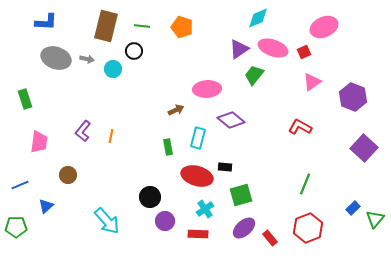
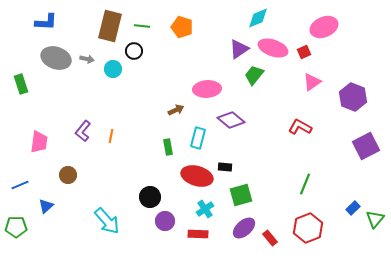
brown rectangle at (106, 26): moved 4 px right
green rectangle at (25, 99): moved 4 px left, 15 px up
purple square at (364, 148): moved 2 px right, 2 px up; rotated 20 degrees clockwise
